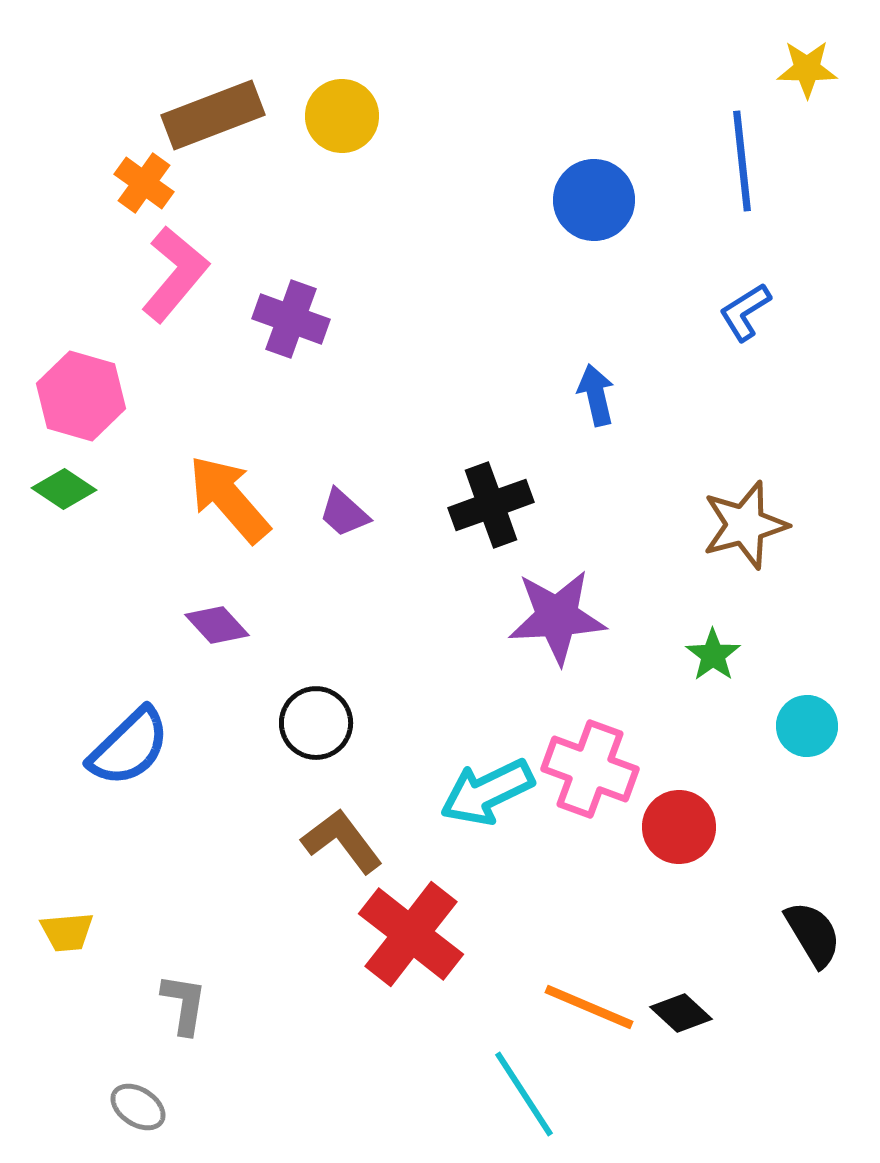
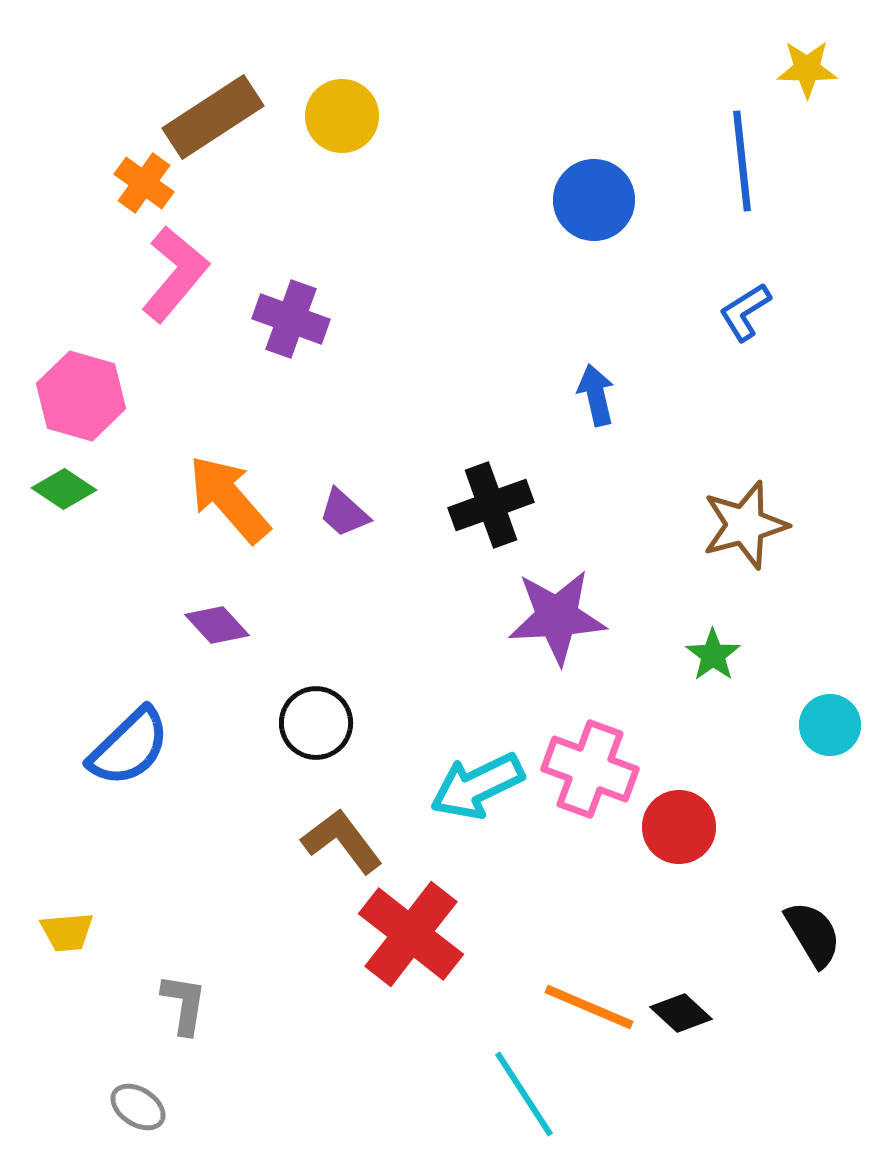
brown rectangle: moved 2 px down; rotated 12 degrees counterclockwise
cyan circle: moved 23 px right, 1 px up
cyan arrow: moved 10 px left, 6 px up
